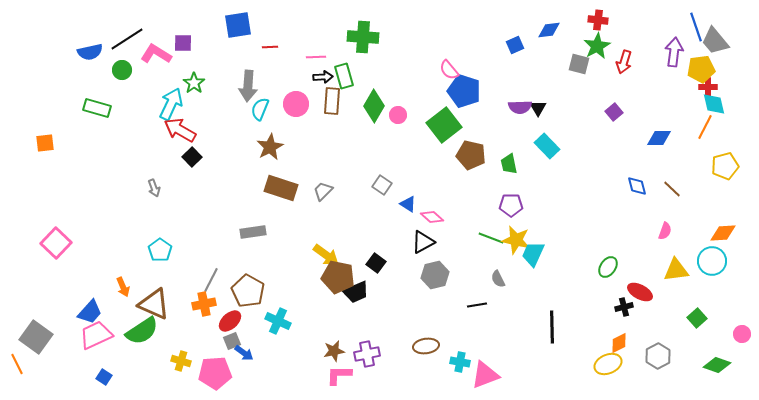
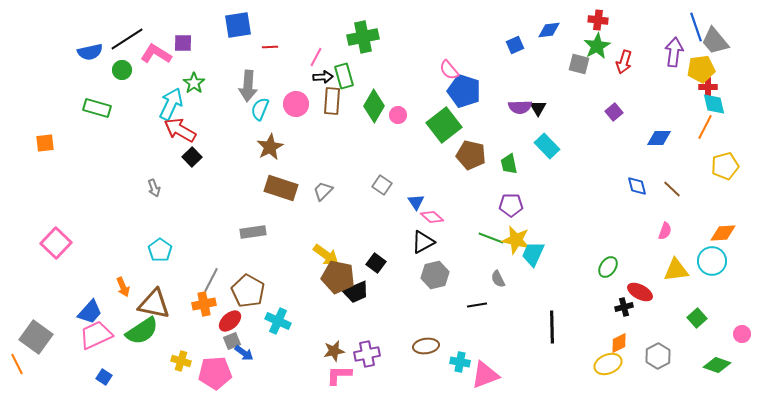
green cross at (363, 37): rotated 16 degrees counterclockwise
pink line at (316, 57): rotated 60 degrees counterclockwise
blue triangle at (408, 204): moved 8 px right, 2 px up; rotated 24 degrees clockwise
brown triangle at (154, 304): rotated 12 degrees counterclockwise
